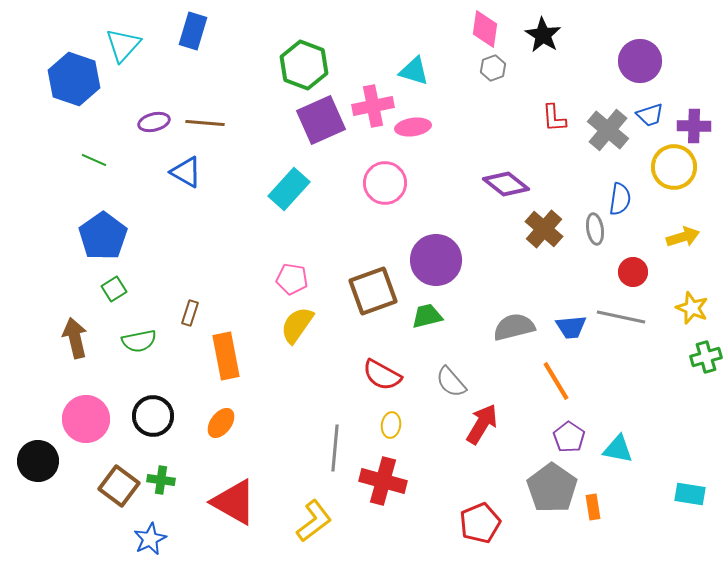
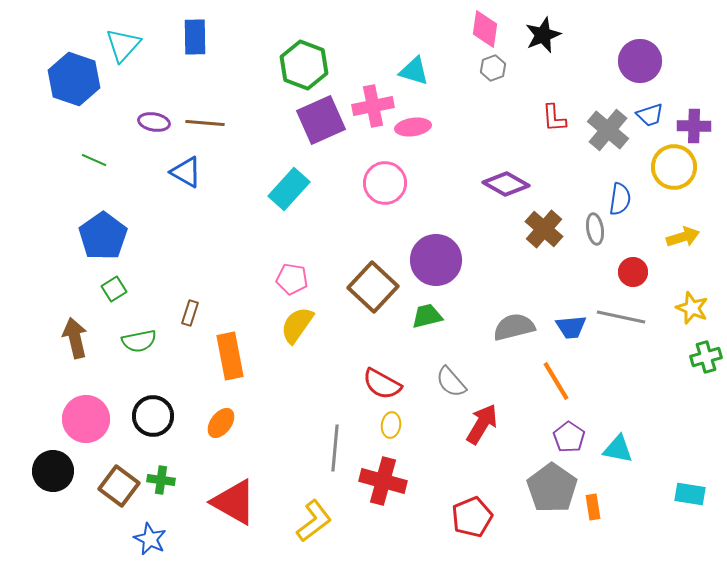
blue rectangle at (193, 31): moved 2 px right, 6 px down; rotated 18 degrees counterclockwise
black star at (543, 35): rotated 18 degrees clockwise
purple ellipse at (154, 122): rotated 24 degrees clockwise
purple diamond at (506, 184): rotated 9 degrees counterclockwise
brown square at (373, 291): moved 4 px up; rotated 27 degrees counterclockwise
orange rectangle at (226, 356): moved 4 px right
red semicircle at (382, 375): moved 9 px down
black circle at (38, 461): moved 15 px right, 10 px down
red pentagon at (480, 523): moved 8 px left, 6 px up
blue star at (150, 539): rotated 20 degrees counterclockwise
